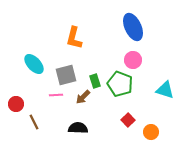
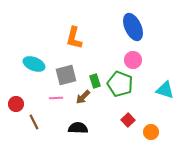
cyan ellipse: rotated 25 degrees counterclockwise
pink line: moved 3 px down
